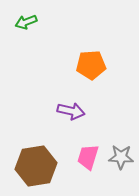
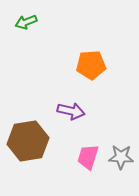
brown hexagon: moved 8 px left, 25 px up
